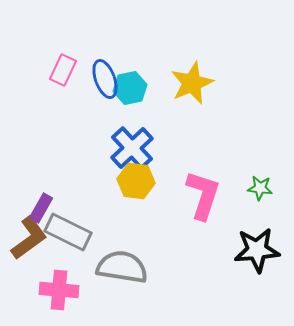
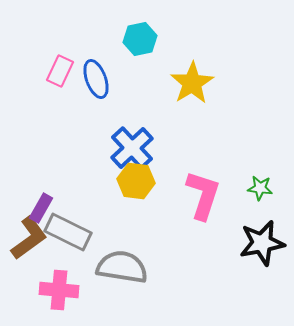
pink rectangle: moved 3 px left, 1 px down
blue ellipse: moved 9 px left
yellow star: rotated 9 degrees counterclockwise
cyan hexagon: moved 10 px right, 49 px up
black star: moved 5 px right, 7 px up; rotated 6 degrees counterclockwise
